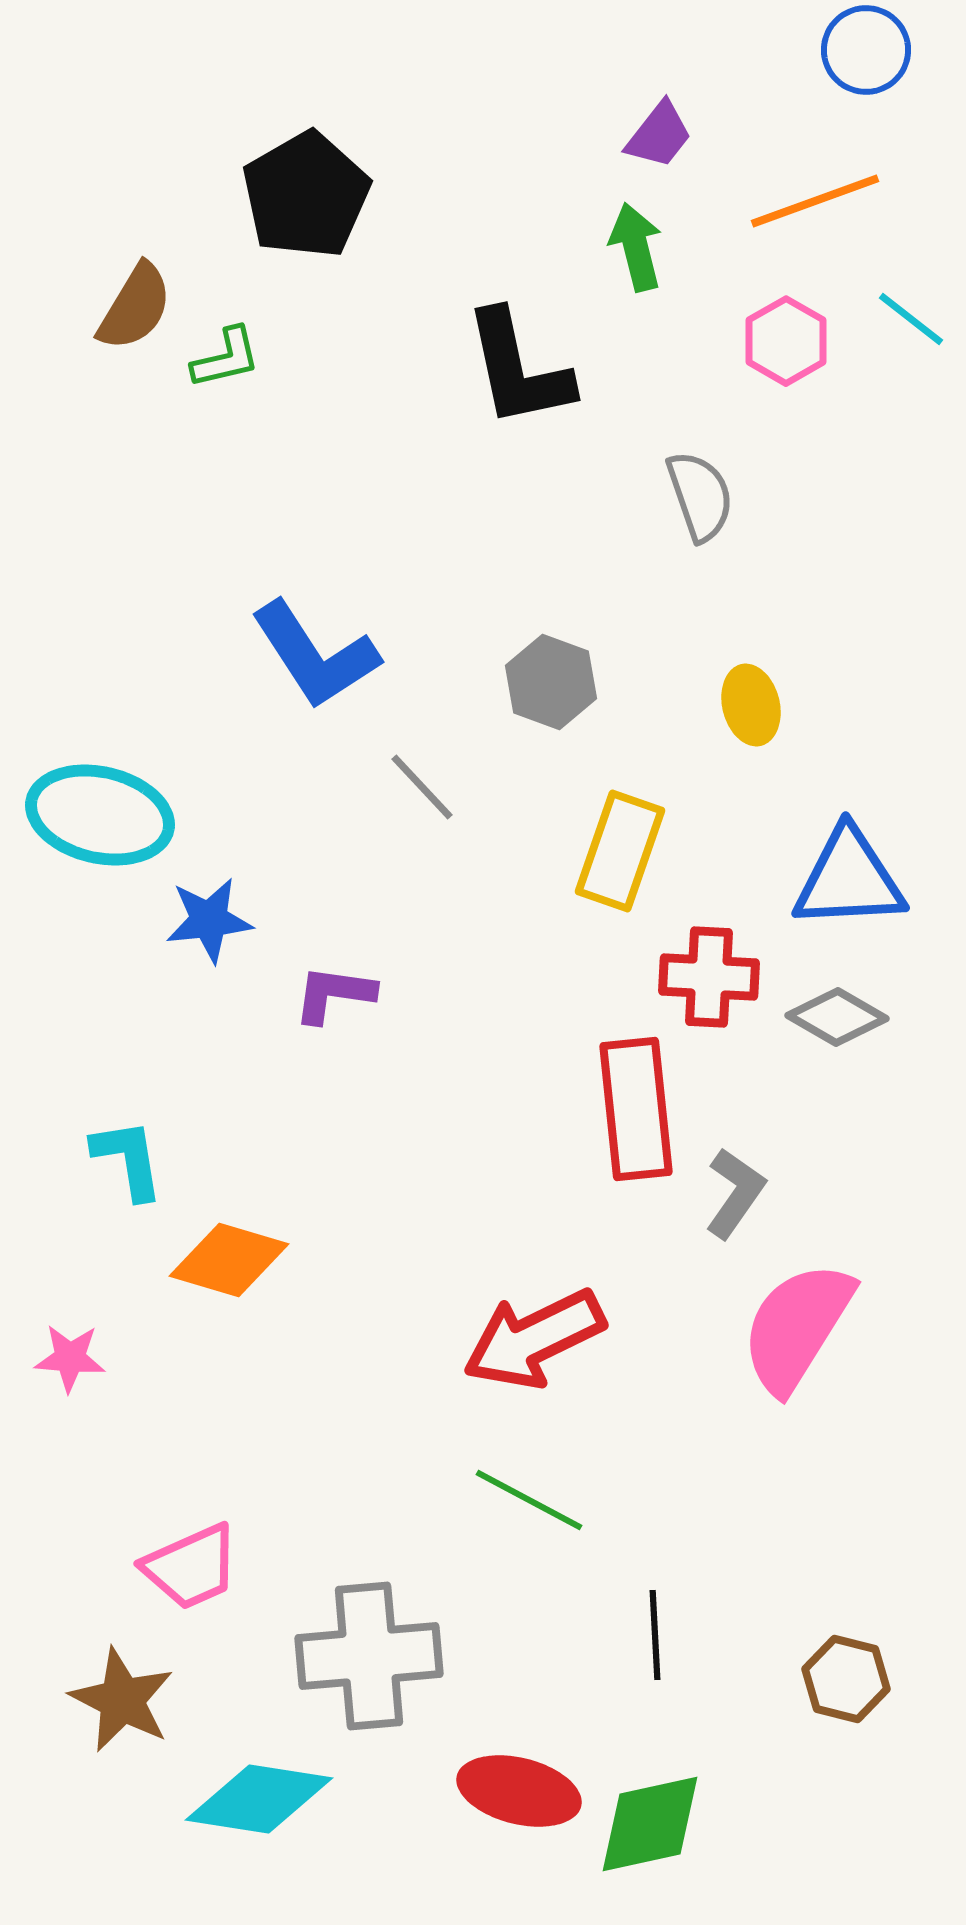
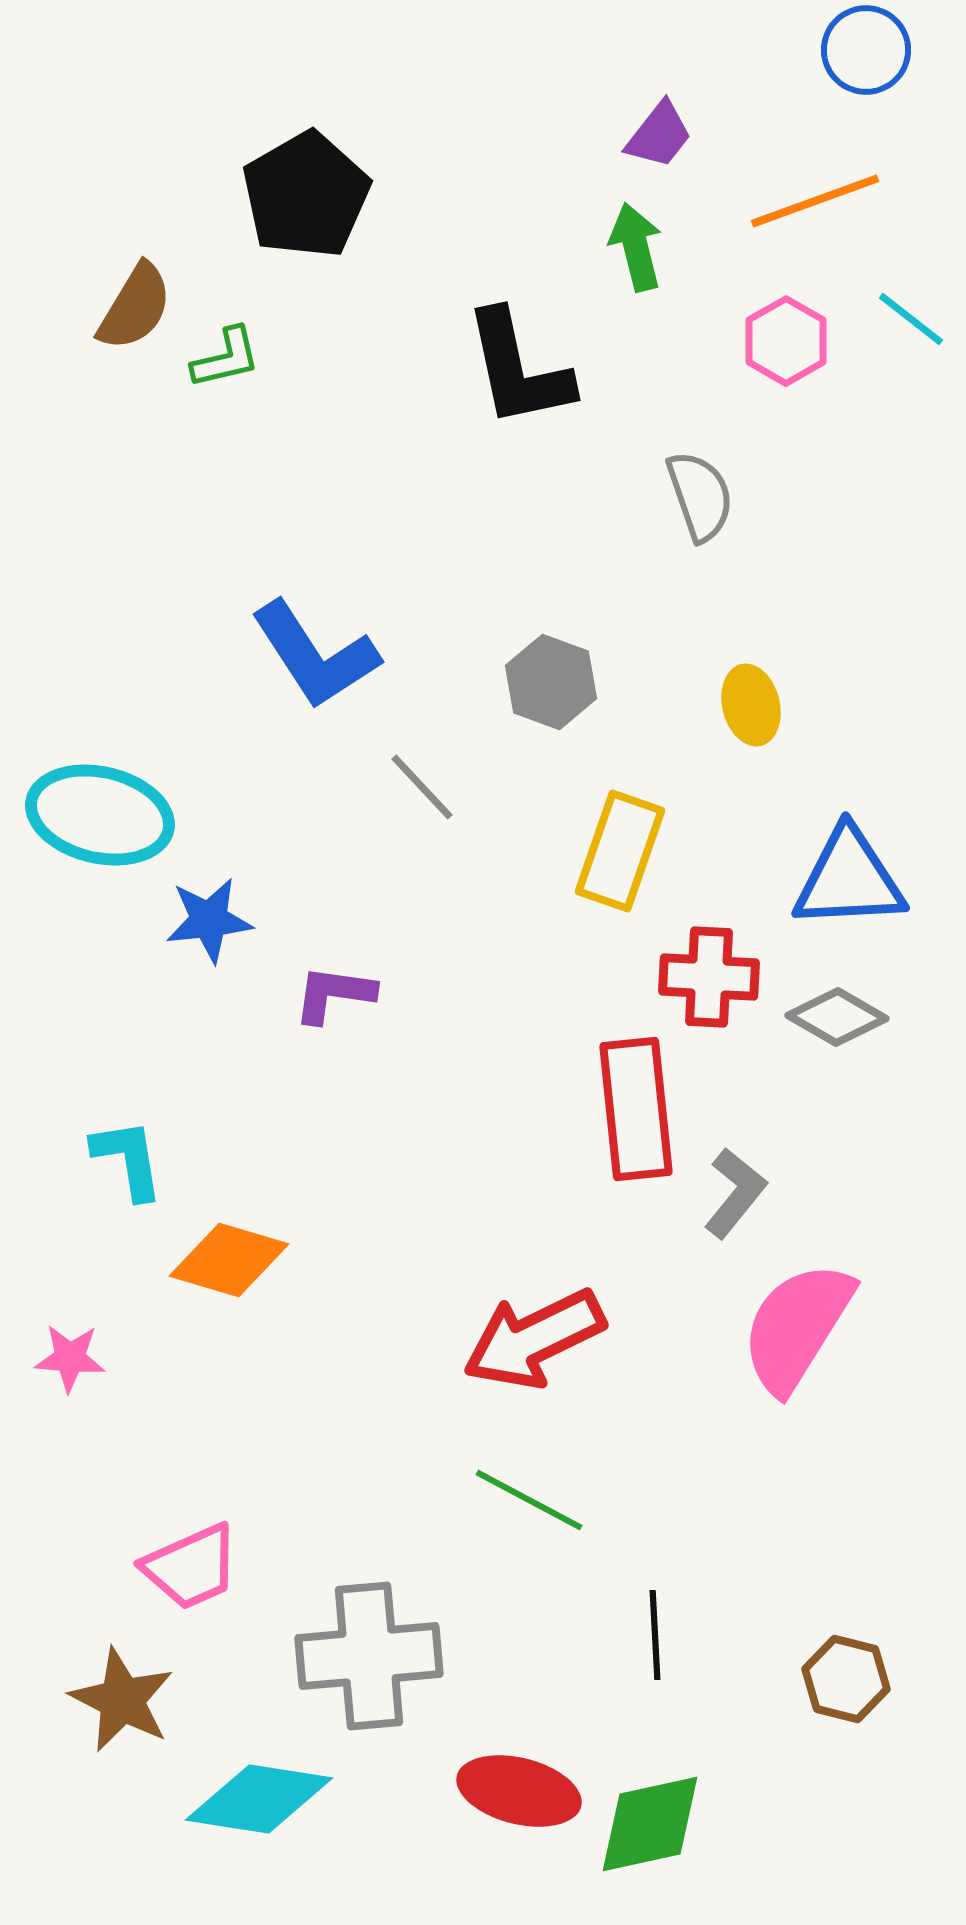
gray L-shape: rotated 4 degrees clockwise
